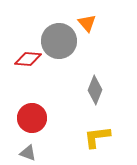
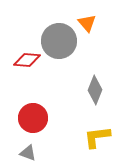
red diamond: moved 1 px left, 1 px down
red circle: moved 1 px right
